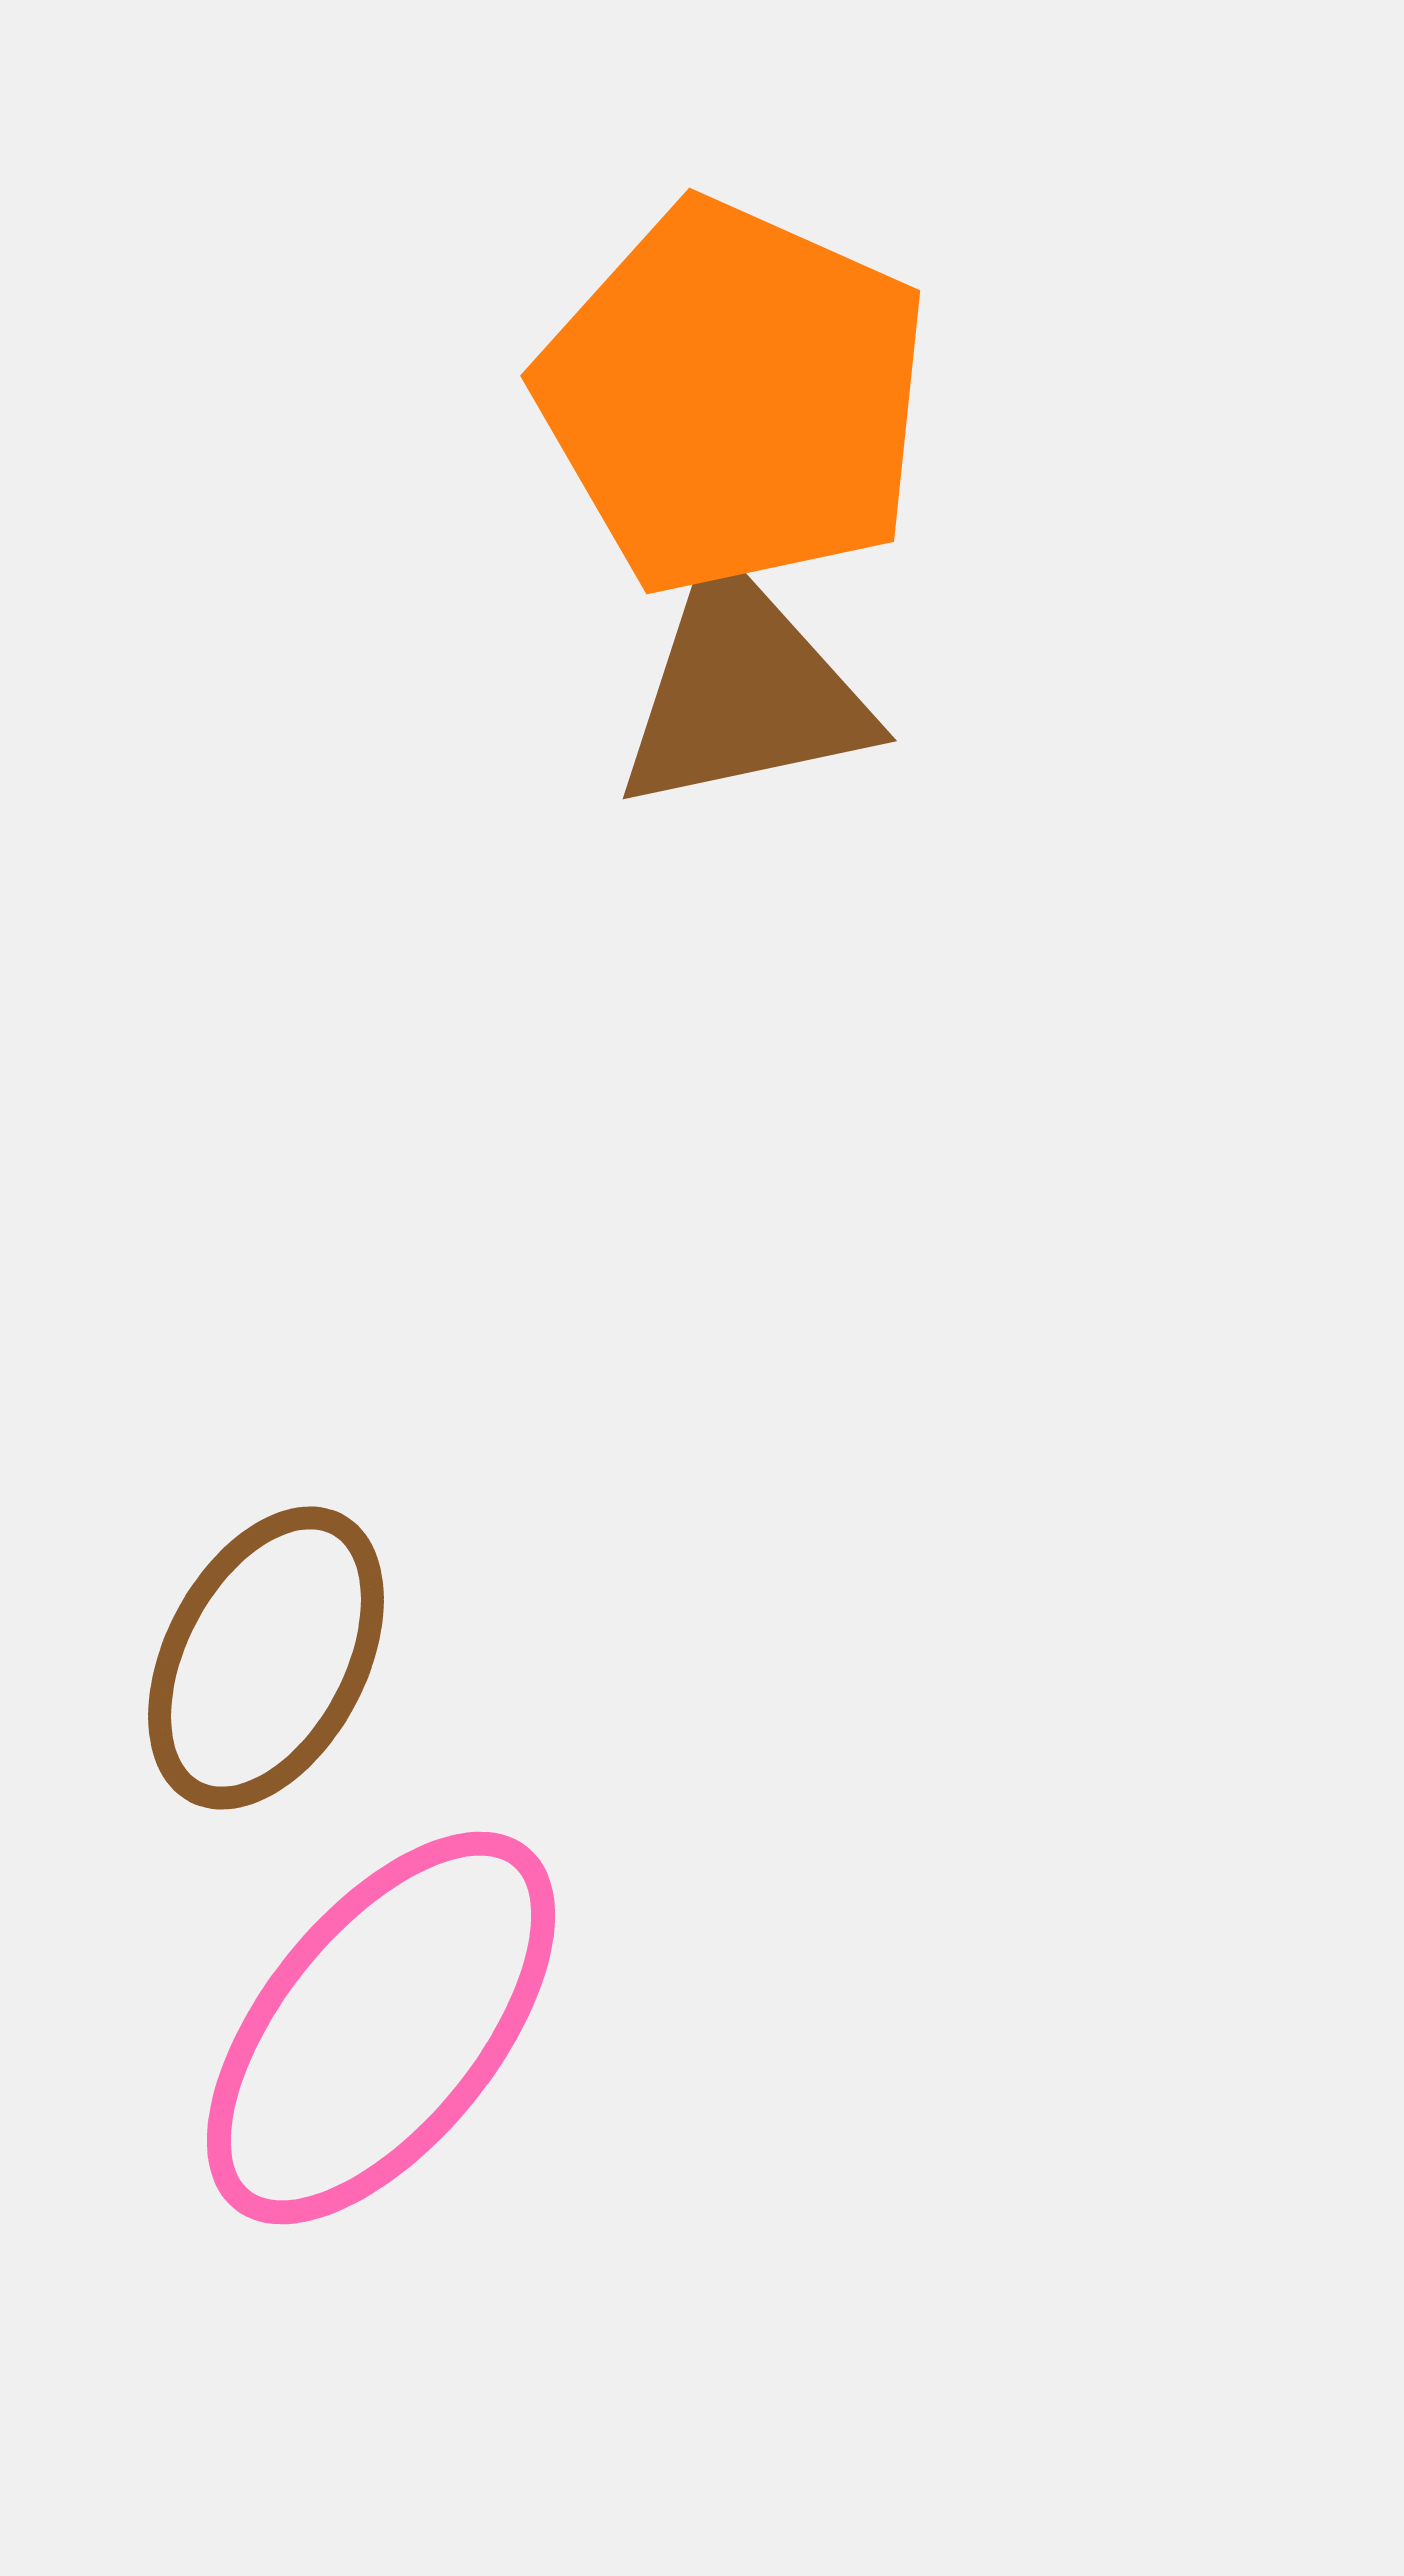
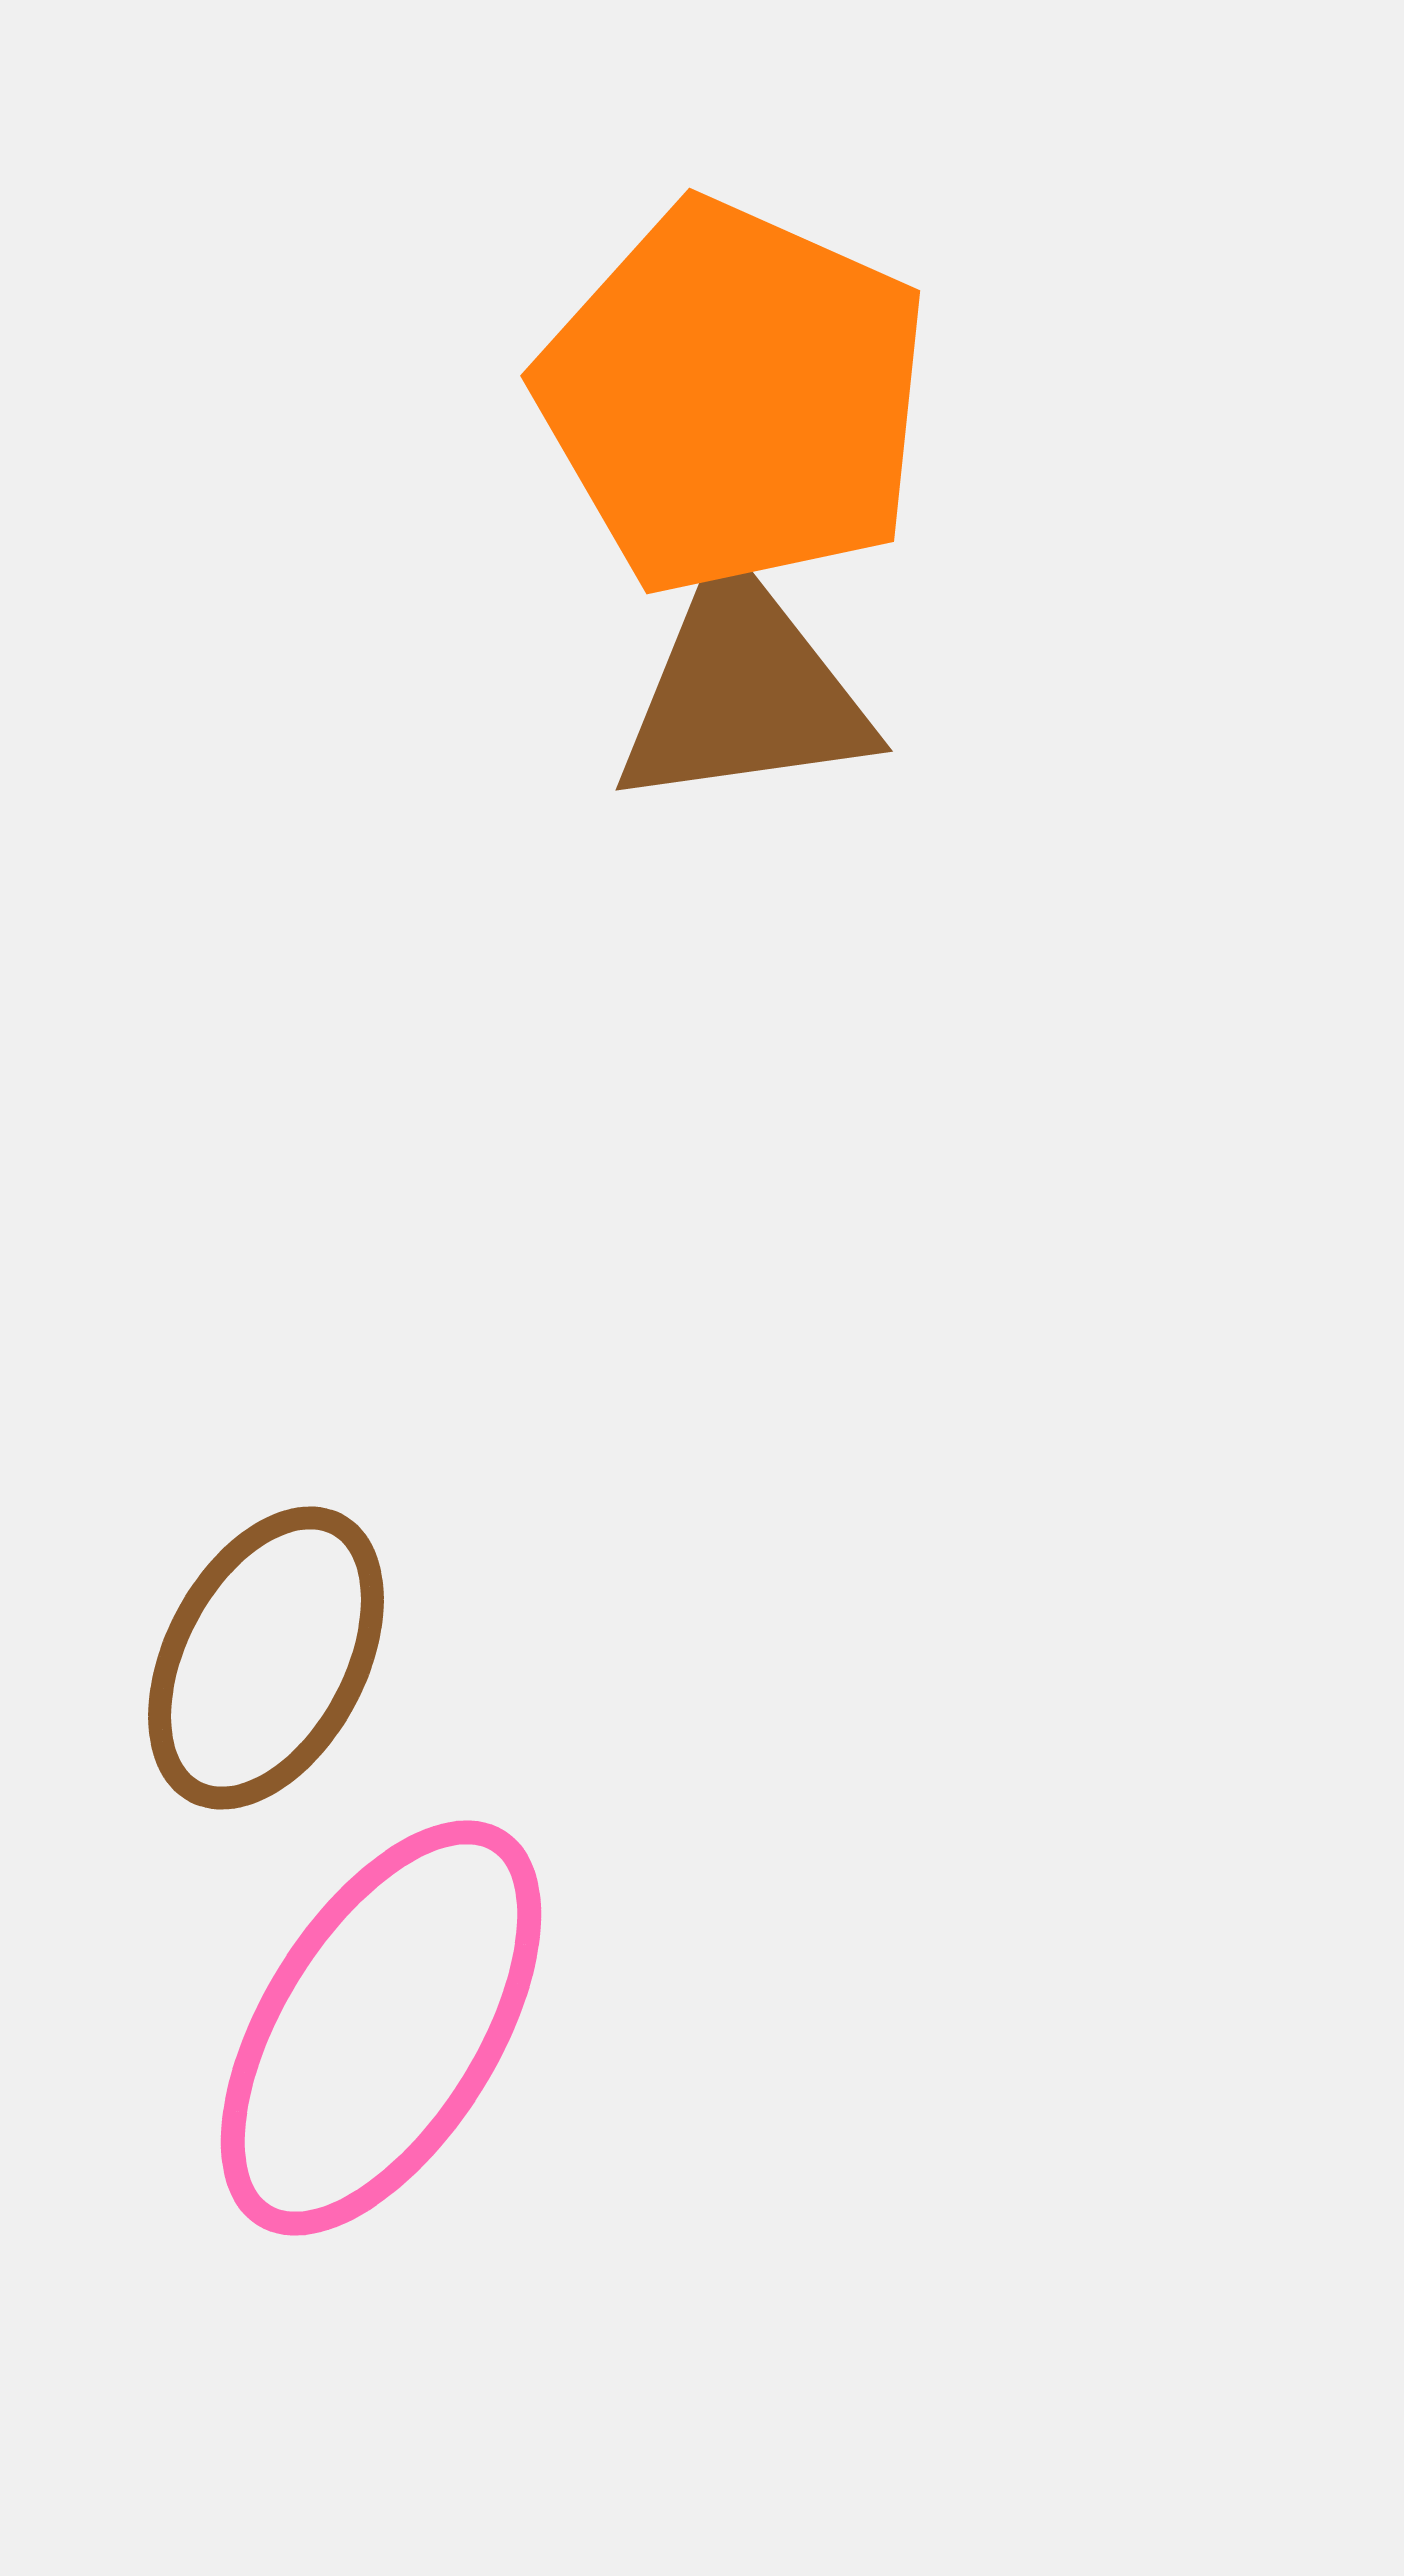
brown triangle: rotated 4 degrees clockwise
pink ellipse: rotated 7 degrees counterclockwise
